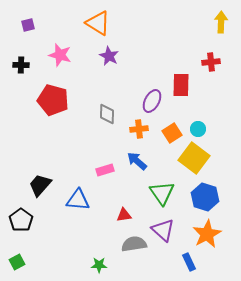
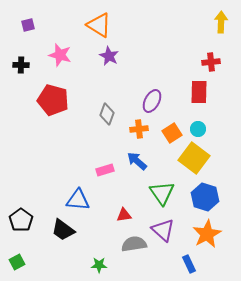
orange triangle: moved 1 px right, 2 px down
red rectangle: moved 18 px right, 7 px down
gray diamond: rotated 20 degrees clockwise
black trapezoid: moved 23 px right, 45 px down; rotated 95 degrees counterclockwise
blue rectangle: moved 2 px down
